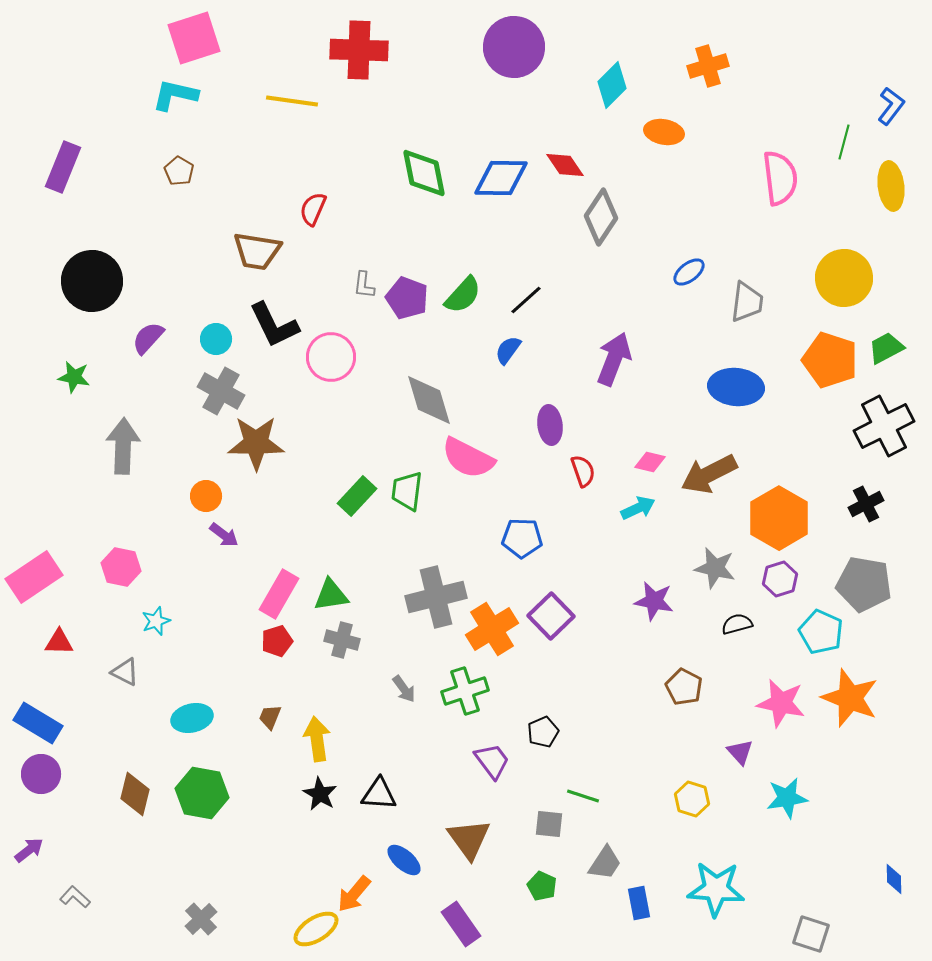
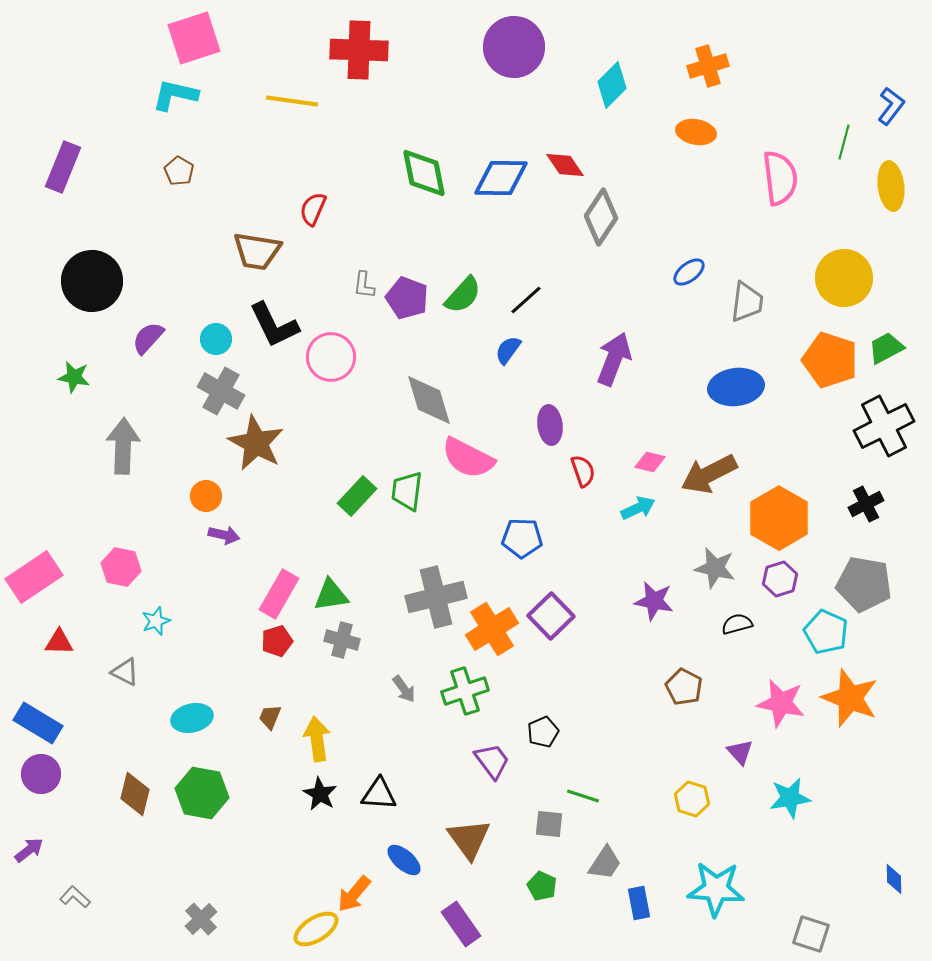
orange ellipse at (664, 132): moved 32 px right
blue ellipse at (736, 387): rotated 12 degrees counterclockwise
brown star at (256, 443): rotated 28 degrees clockwise
purple arrow at (224, 535): rotated 24 degrees counterclockwise
cyan pentagon at (821, 632): moved 5 px right
cyan star at (787, 798): moved 3 px right
